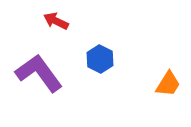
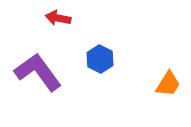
red arrow: moved 2 px right, 3 px up; rotated 15 degrees counterclockwise
purple L-shape: moved 1 px left, 1 px up
